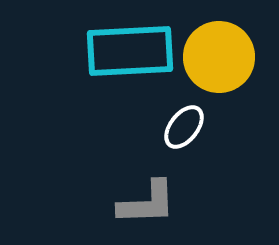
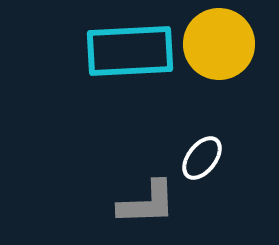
yellow circle: moved 13 px up
white ellipse: moved 18 px right, 31 px down
